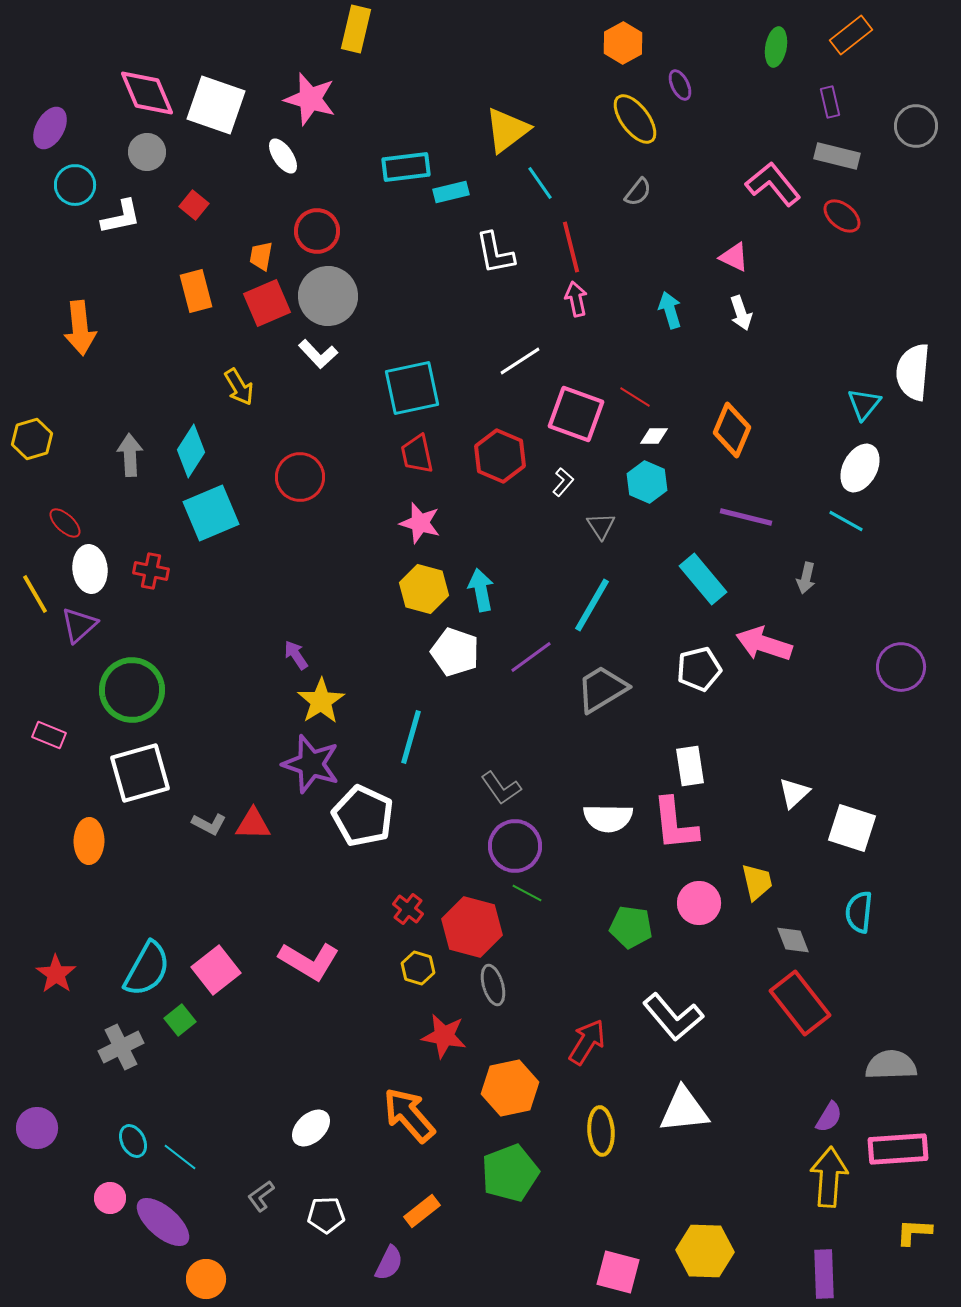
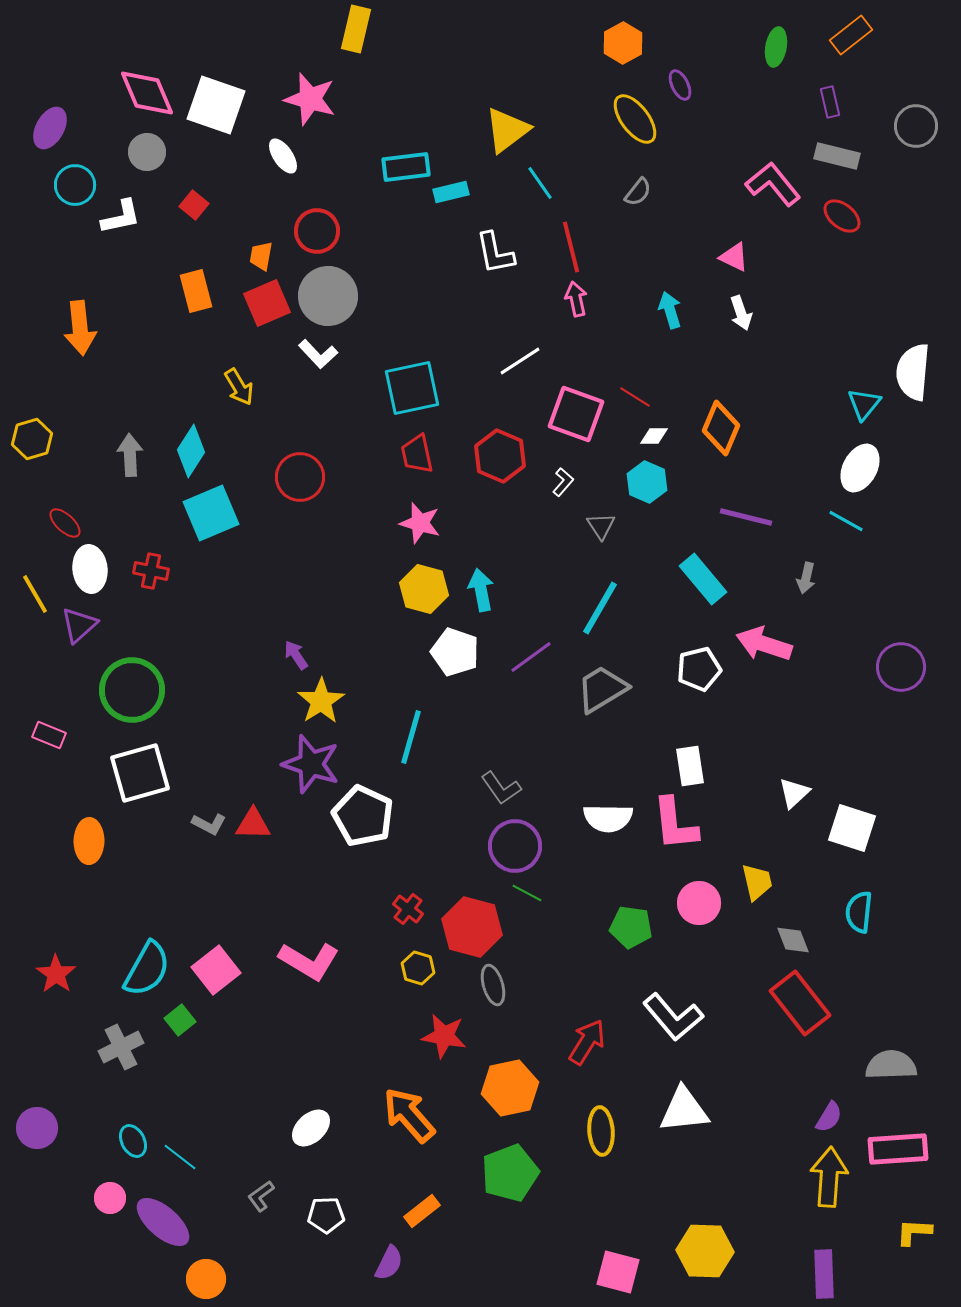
orange diamond at (732, 430): moved 11 px left, 2 px up
cyan line at (592, 605): moved 8 px right, 3 px down
